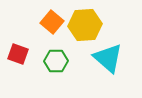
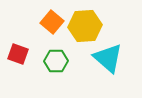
yellow hexagon: moved 1 px down
